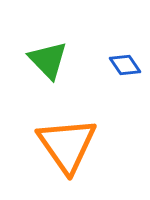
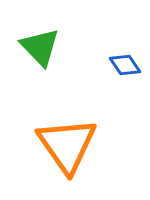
green triangle: moved 8 px left, 13 px up
